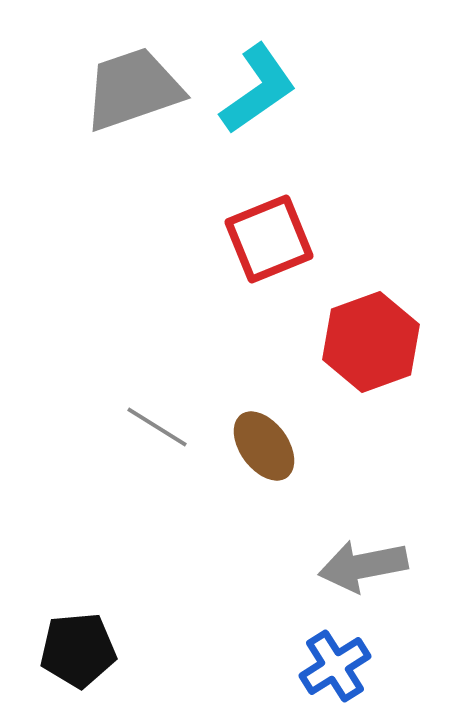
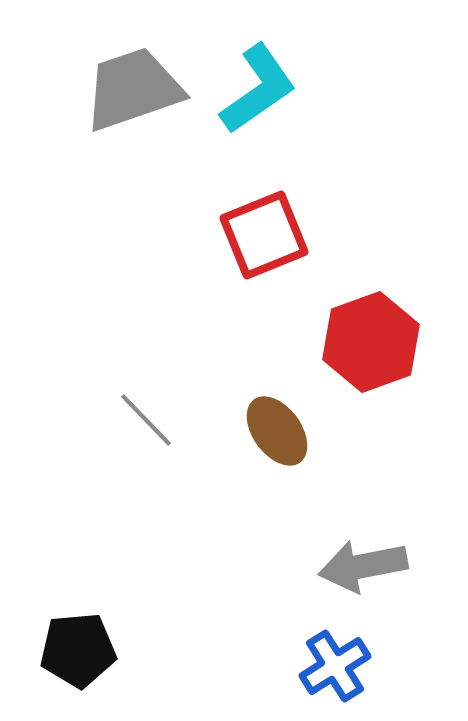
red square: moved 5 px left, 4 px up
gray line: moved 11 px left, 7 px up; rotated 14 degrees clockwise
brown ellipse: moved 13 px right, 15 px up
